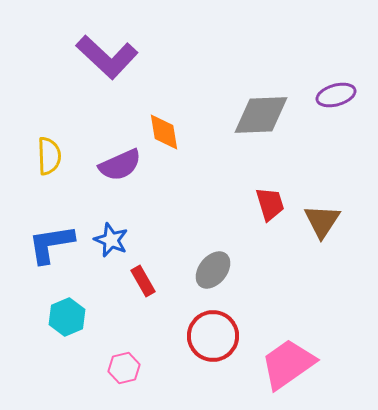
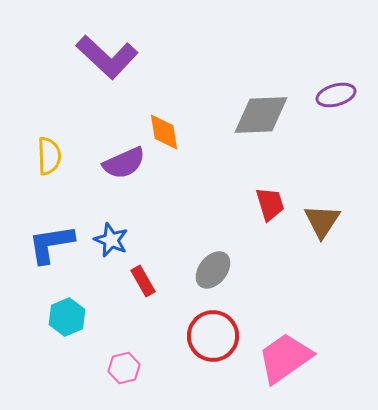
purple semicircle: moved 4 px right, 2 px up
pink trapezoid: moved 3 px left, 6 px up
